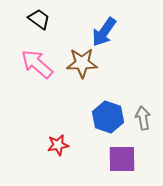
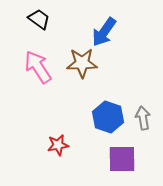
pink arrow: moved 1 px right, 3 px down; rotated 16 degrees clockwise
